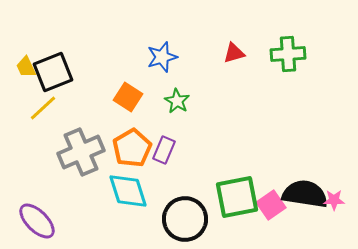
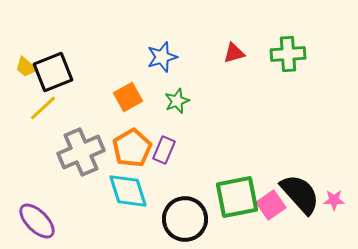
yellow trapezoid: rotated 25 degrees counterclockwise
orange square: rotated 28 degrees clockwise
green star: rotated 20 degrees clockwise
black semicircle: moved 5 px left; rotated 39 degrees clockwise
